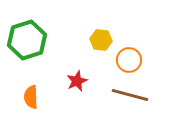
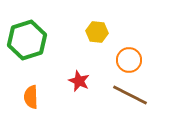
yellow hexagon: moved 4 px left, 8 px up
red star: moved 2 px right; rotated 25 degrees counterclockwise
brown line: rotated 12 degrees clockwise
